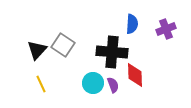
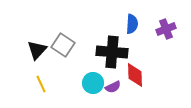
purple semicircle: moved 2 px down; rotated 84 degrees clockwise
